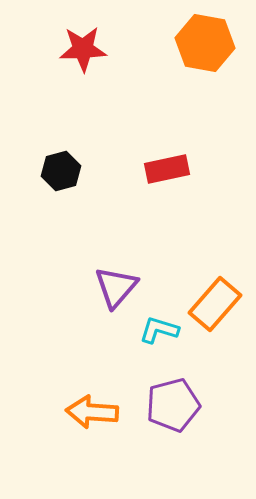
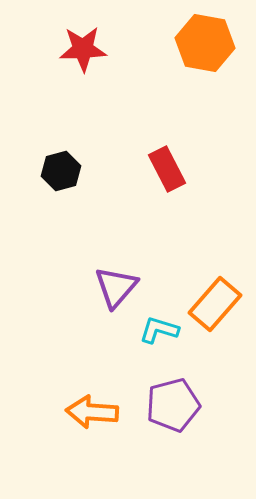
red rectangle: rotated 75 degrees clockwise
